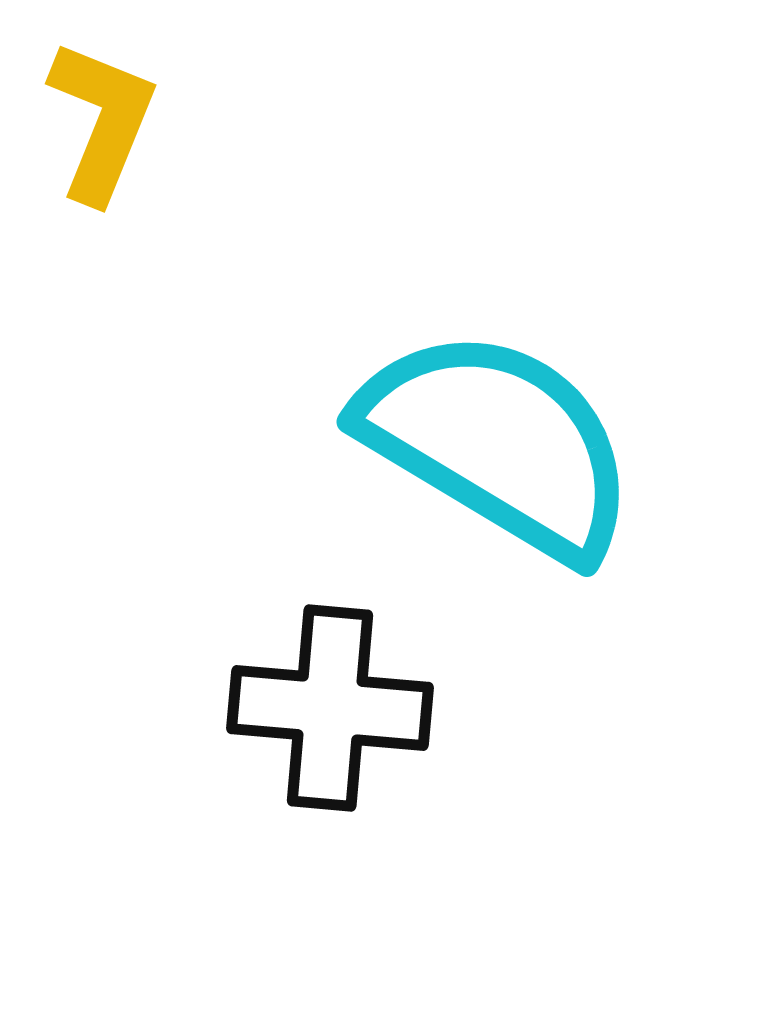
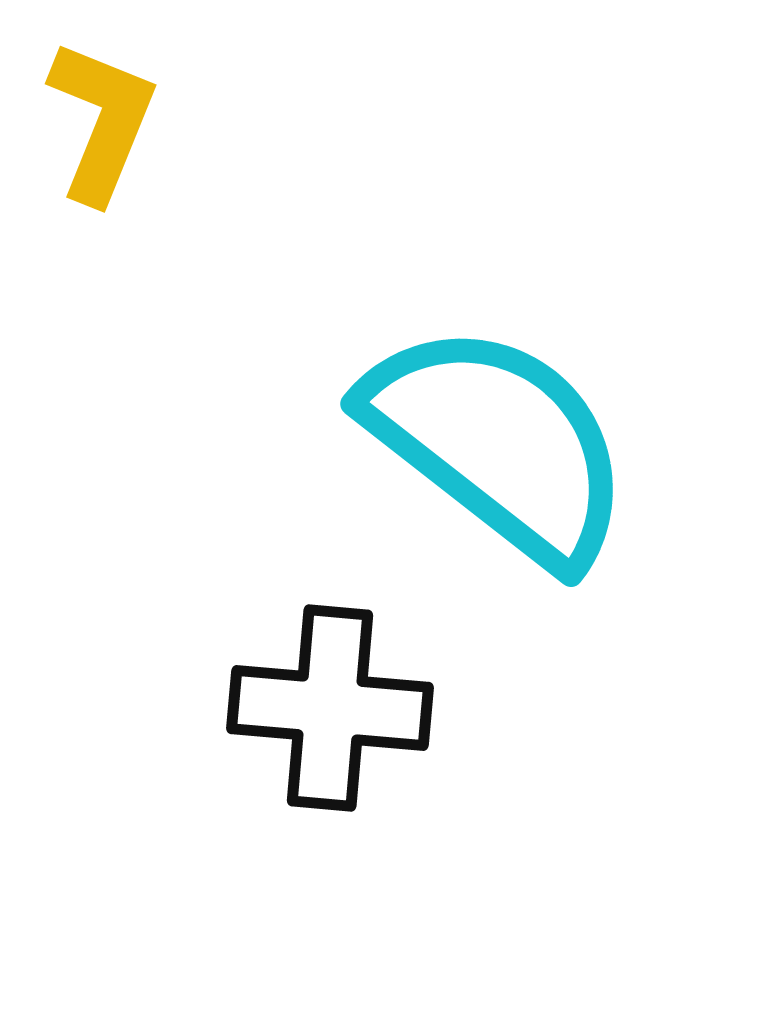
cyan semicircle: rotated 7 degrees clockwise
